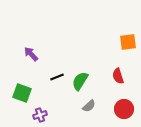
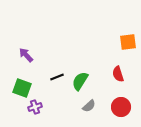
purple arrow: moved 5 px left, 1 px down
red semicircle: moved 2 px up
green square: moved 5 px up
red circle: moved 3 px left, 2 px up
purple cross: moved 5 px left, 8 px up
